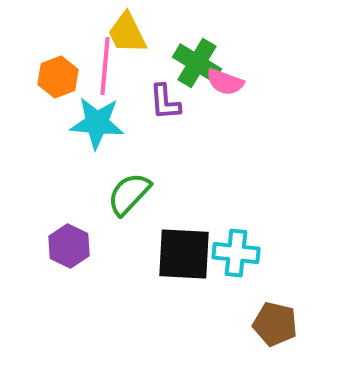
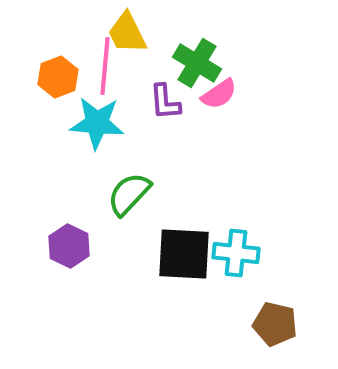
pink semicircle: moved 6 px left, 12 px down; rotated 54 degrees counterclockwise
